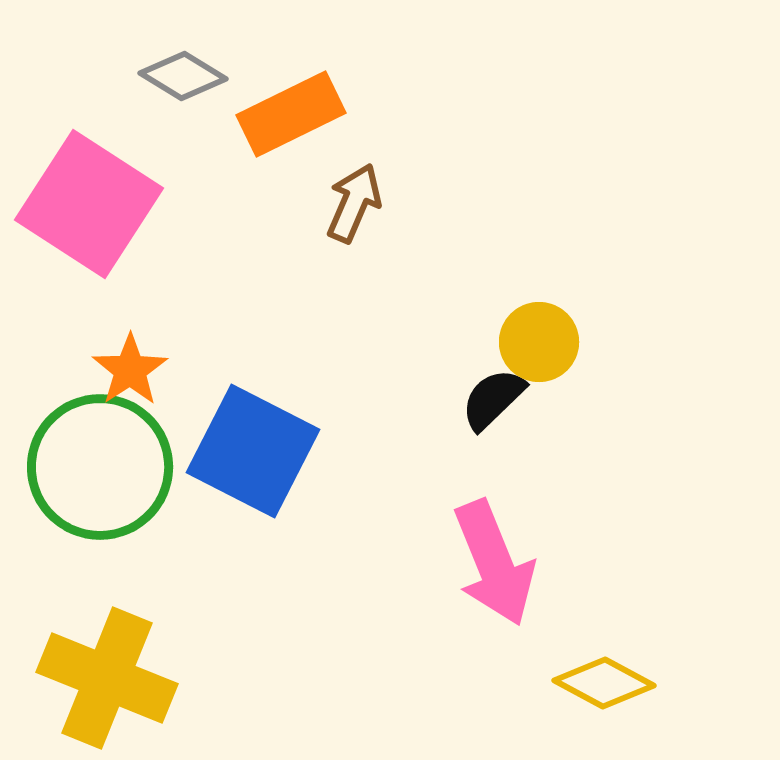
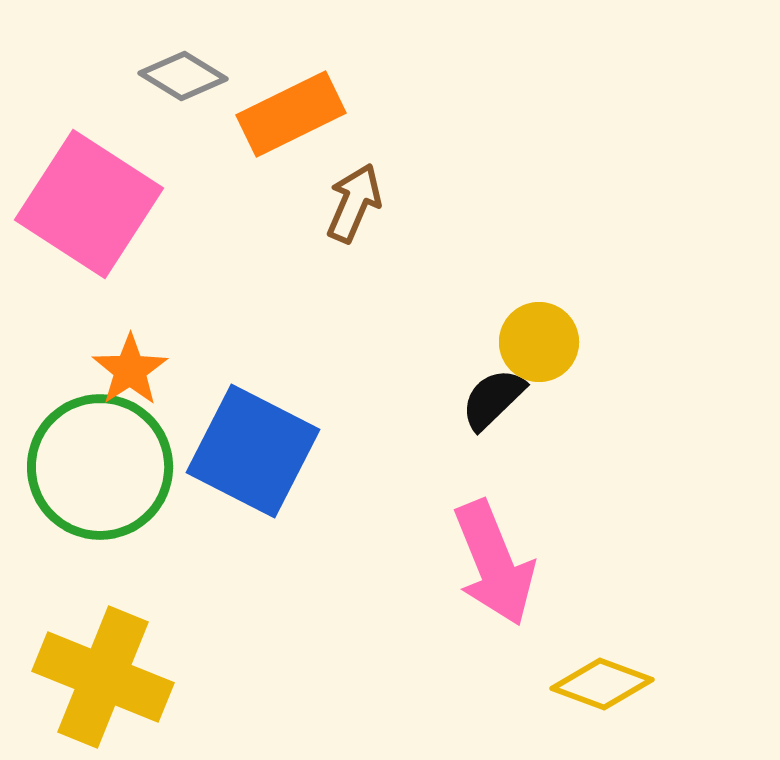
yellow cross: moved 4 px left, 1 px up
yellow diamond: moved 2 px left, 1 px down; rotated 8 degrees counterclockwise
